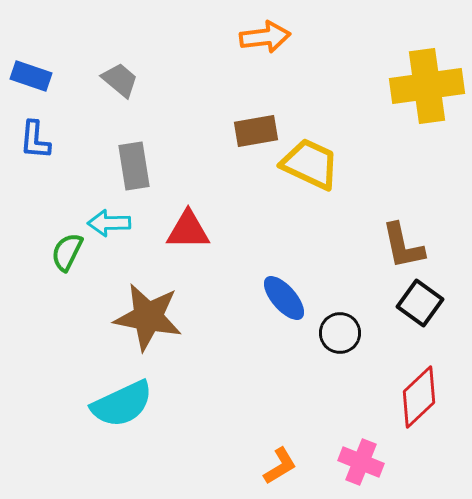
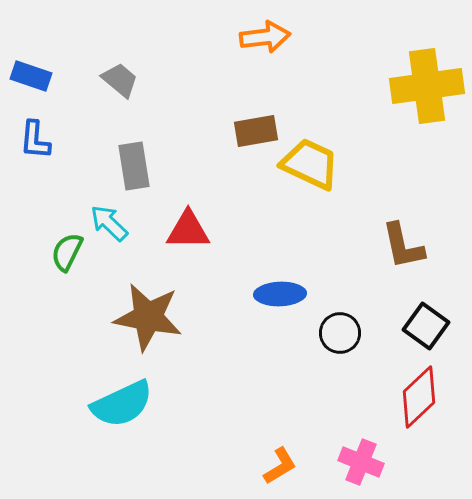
cyan arrow: rotated 45 degrees clockwise
blue ellipse: moved 4 px left, 4 px up; rotated 51 degrees counterclockwise
black square: moved 6 px right, 23 px down
